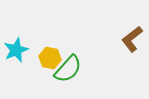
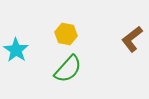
cyan star: rotated 15 degrees counterclockwise
yellow hexagon: moved 16 px right, 24 px up
